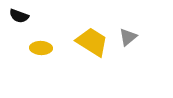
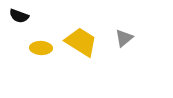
gray triangle: moved 4 px left, 1 px down
yellow trapezoid: moved 11 px left
